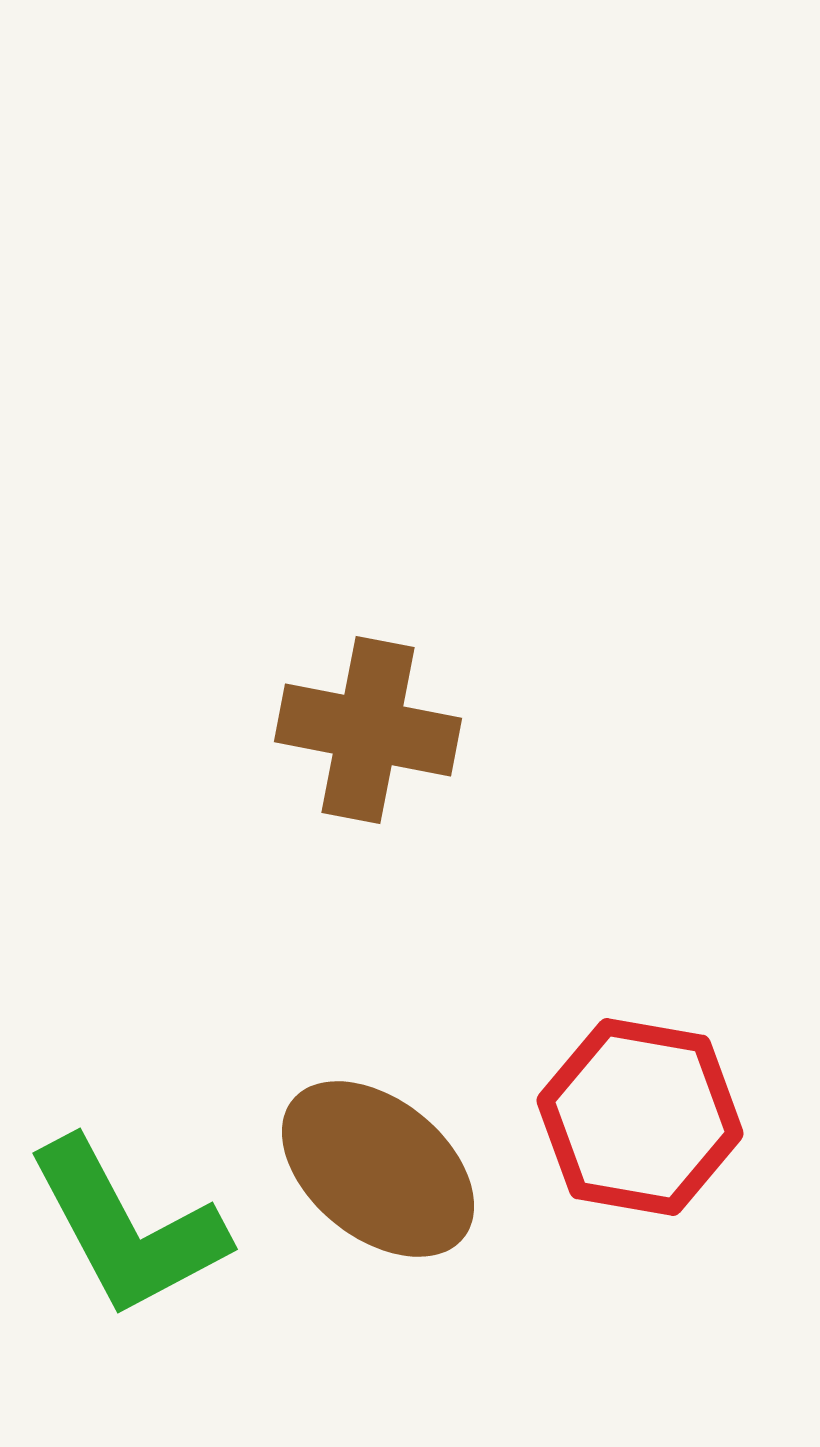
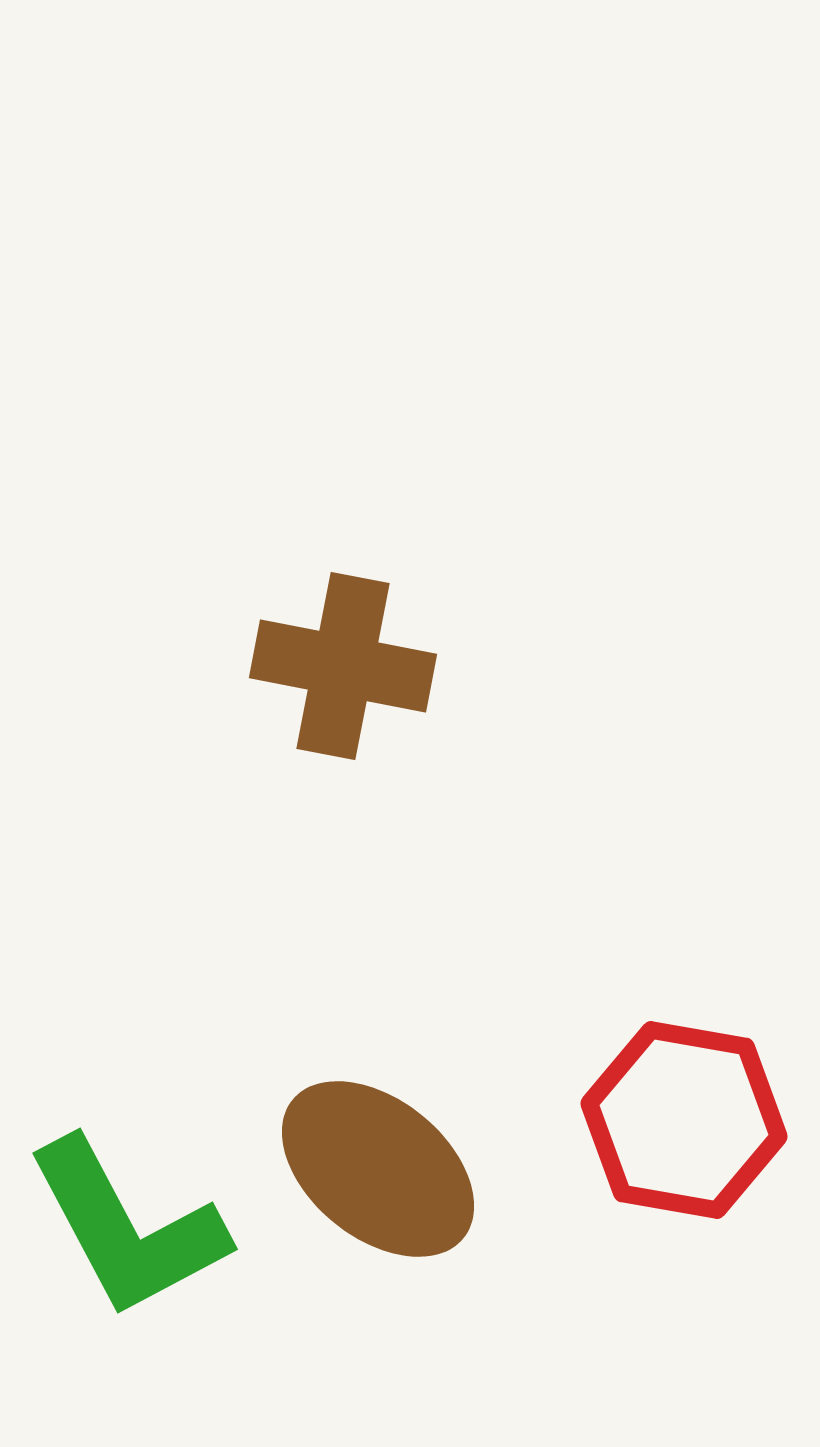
brown cross: moved 25 px left, 64 px up
red hexagon: moved 44 px right, 3 px down
